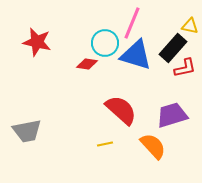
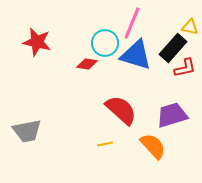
yellow triangle: moved 1 px down
